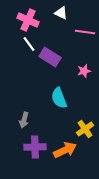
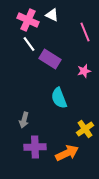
white triangle: moved 9 px left, 2 px down
pink line: rotated 60 degrees clockwise
purple rectangle: moved 2 px down
orange arrow: moved 2 px right, 3 px down
